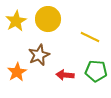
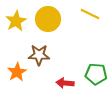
yellow line: moved 23 px up
brown star: rotated 25 degrees clockwise
green pentagon: moved 3 px down
red arrow: moved 8 px down
